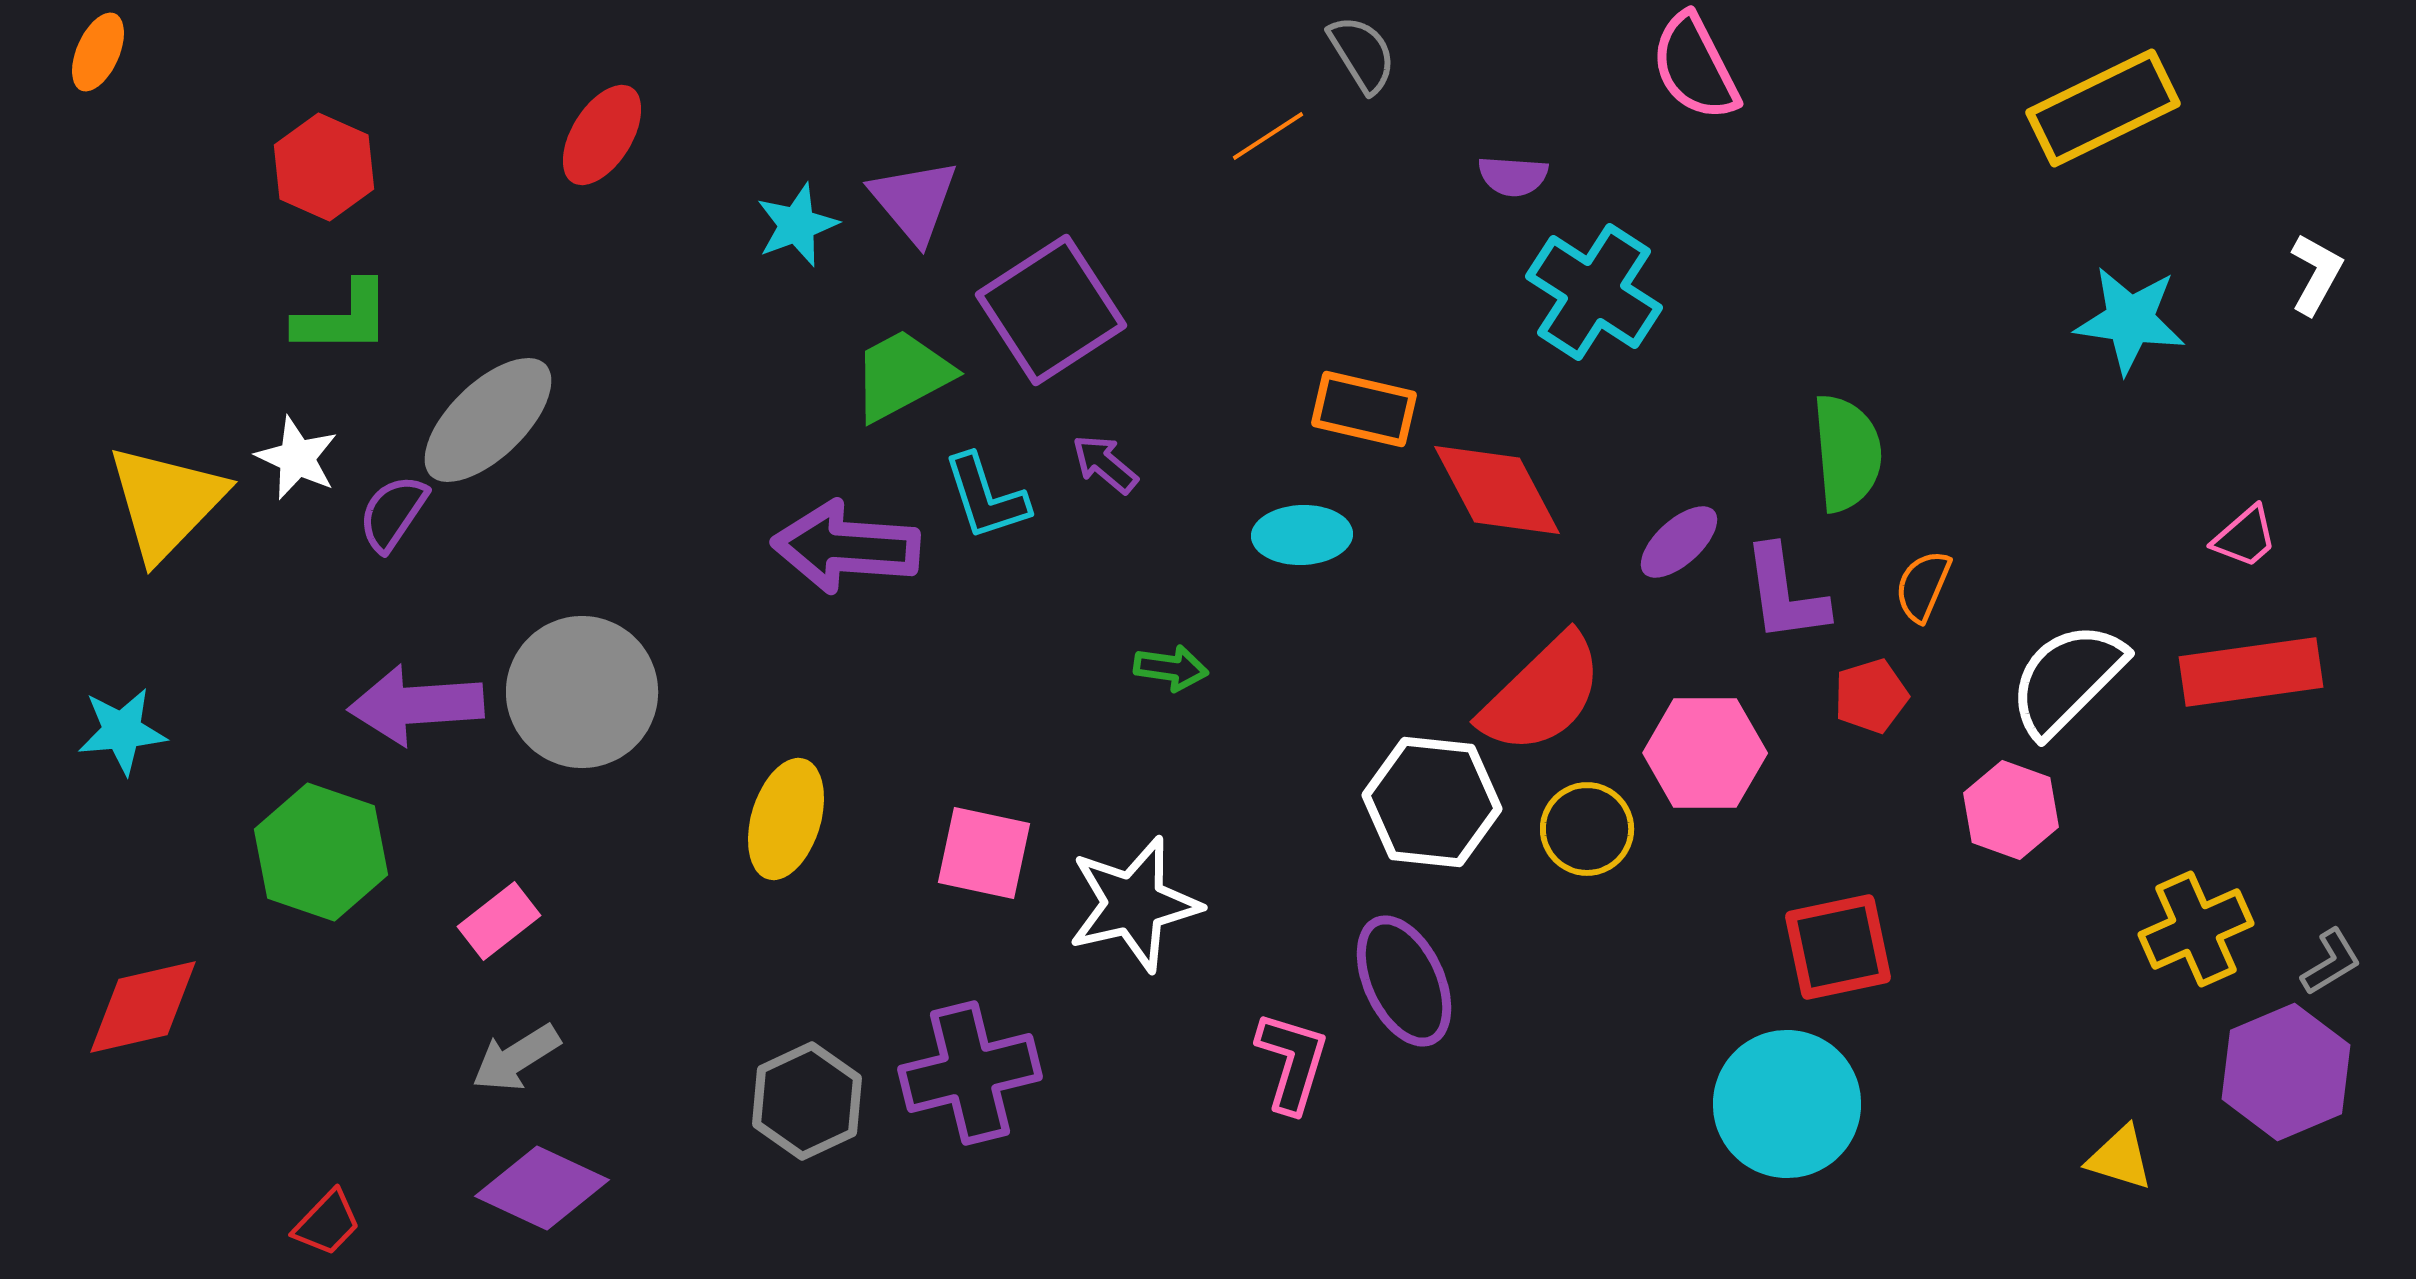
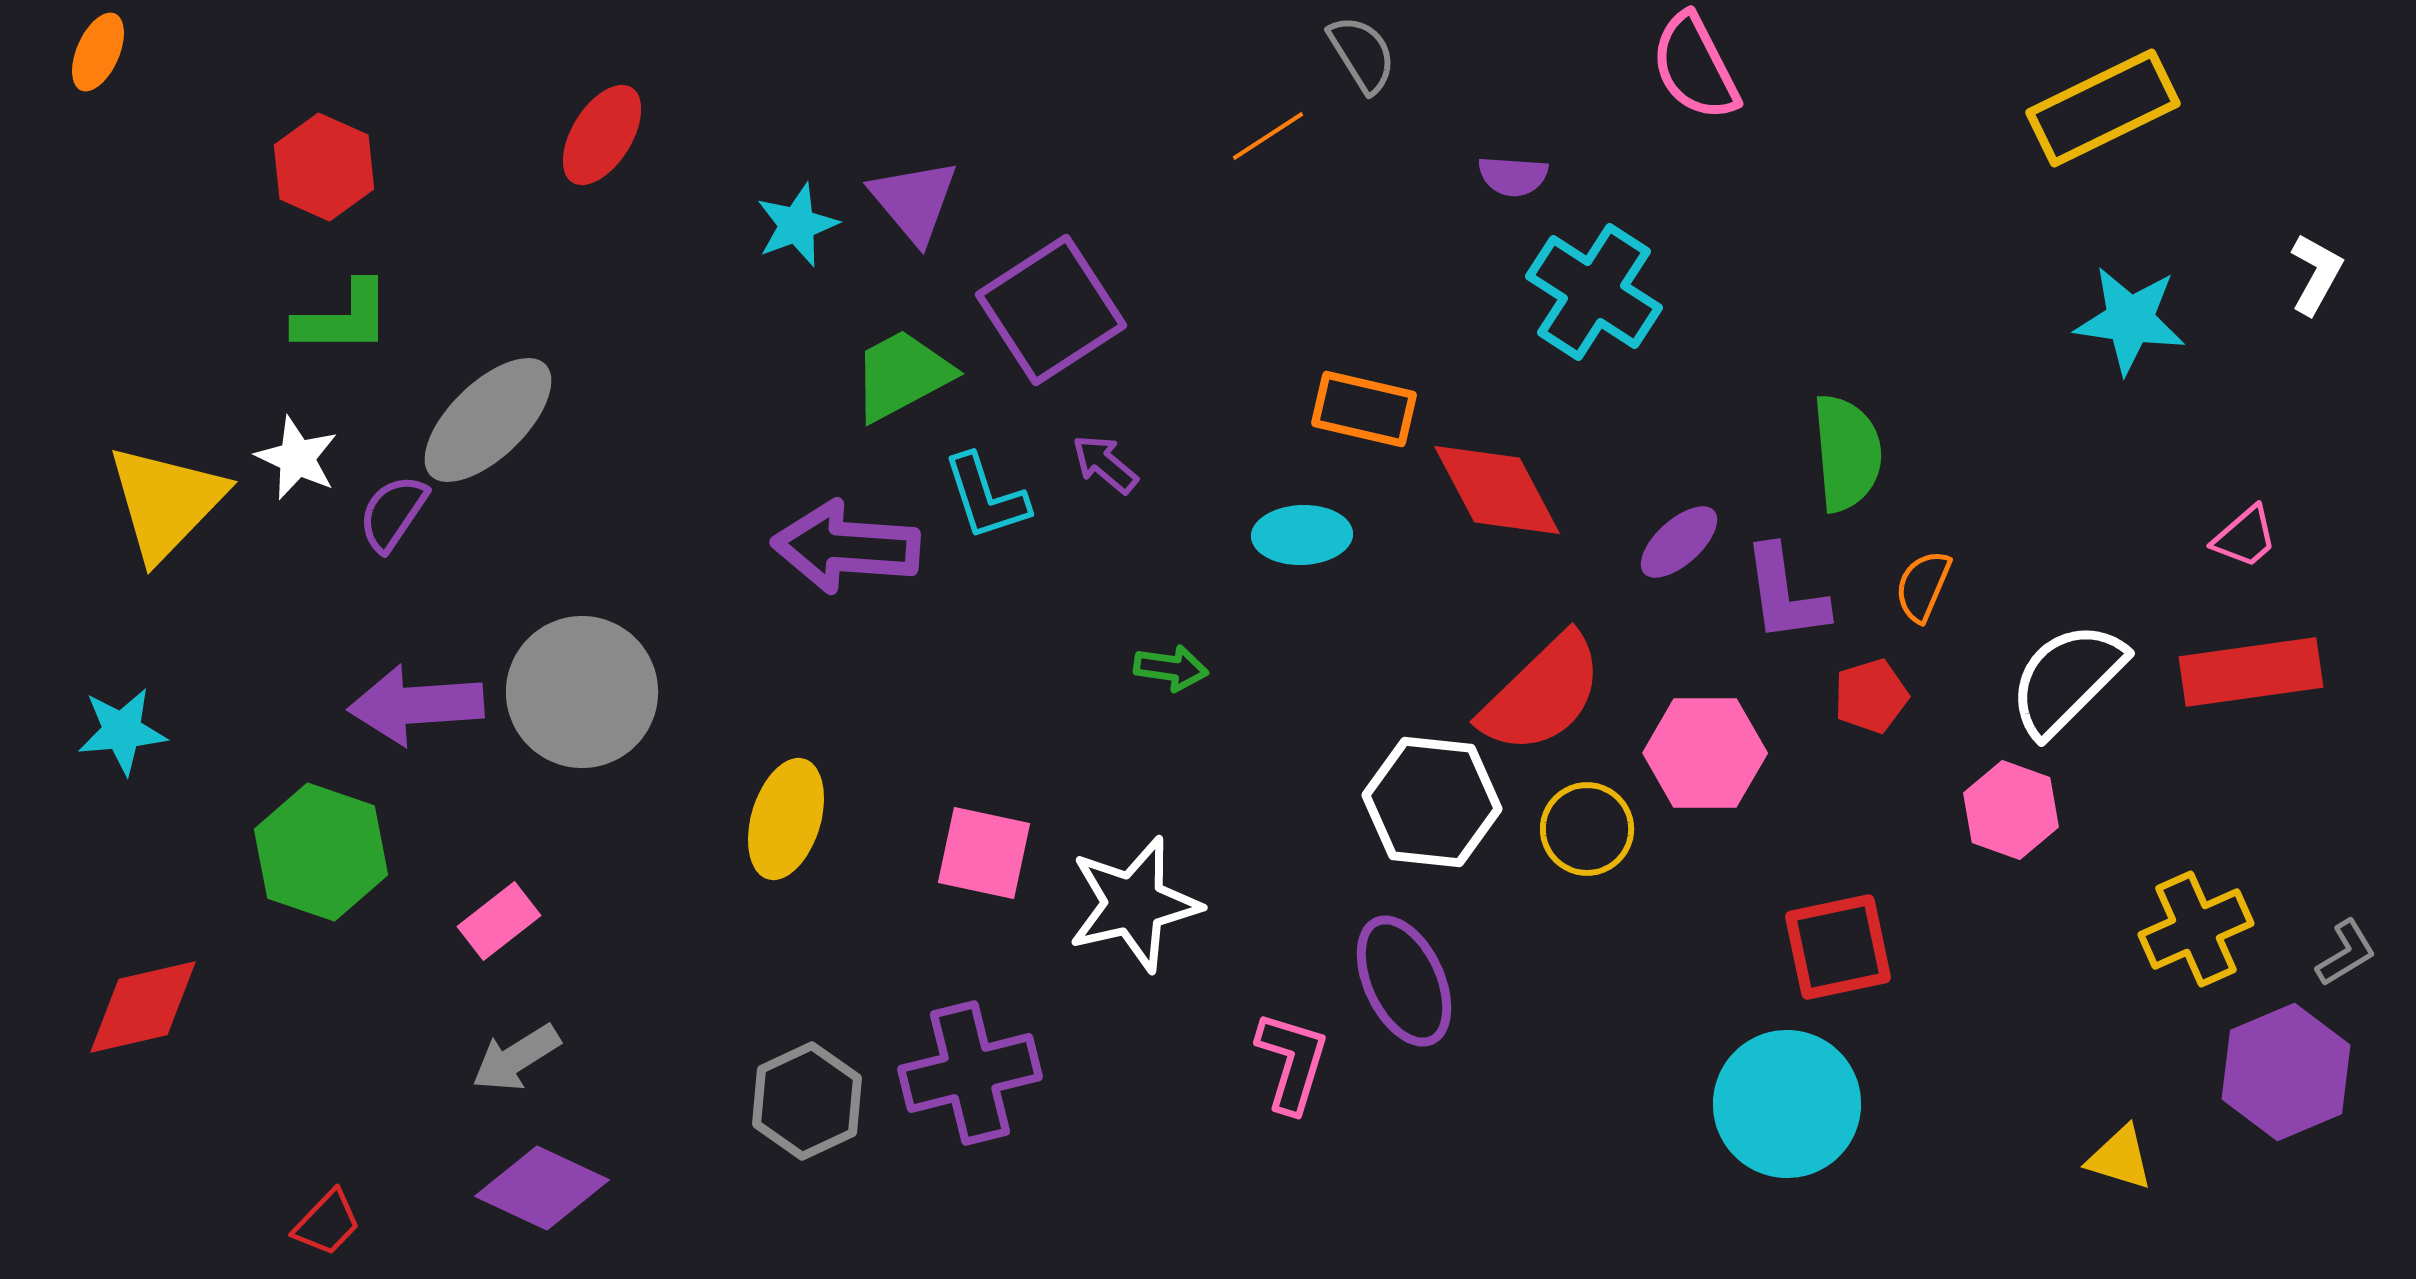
gray L-shape at (2331, 962): moved 15 px right, 9 px up
